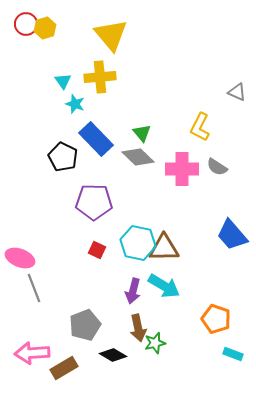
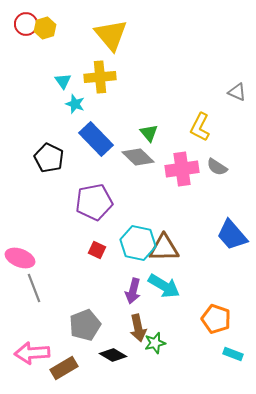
green triangle: moved 7 px right
black pentagon: moved 14 px left, 1 px down
pink cross: rotated 8 degrees counterclockwise
purple pentagon: rotated 12 degrees counterclockwise
